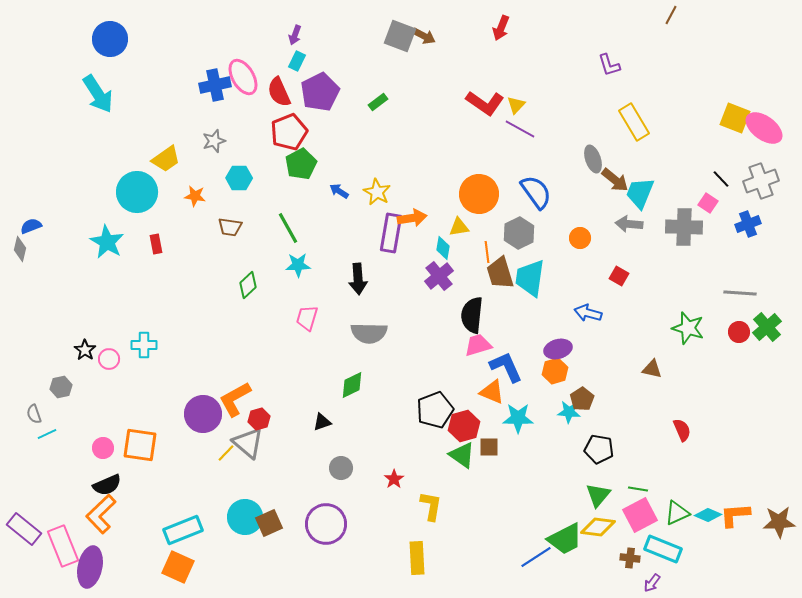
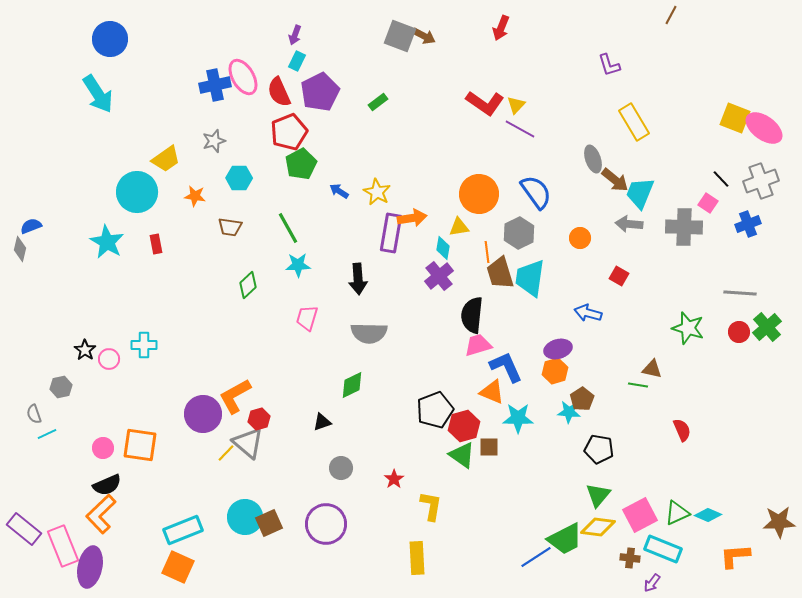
orange L-shape at (235, 399): moved 3 px up
green line at (638, 489): moved 104 px up
orange L-shape at (735, 515): moved 41 px down
